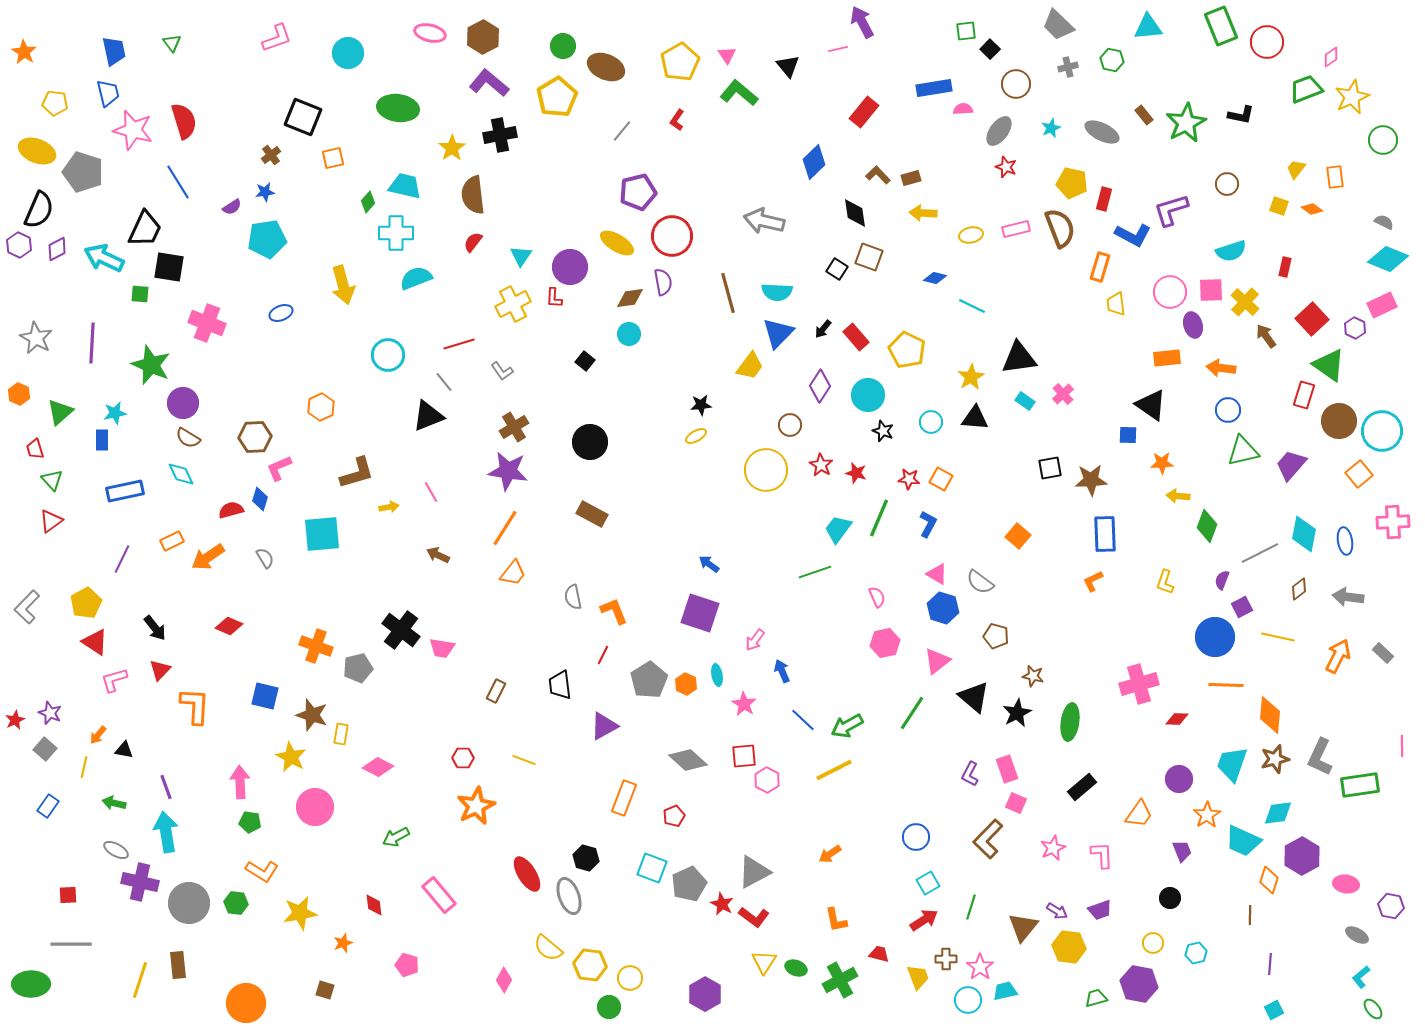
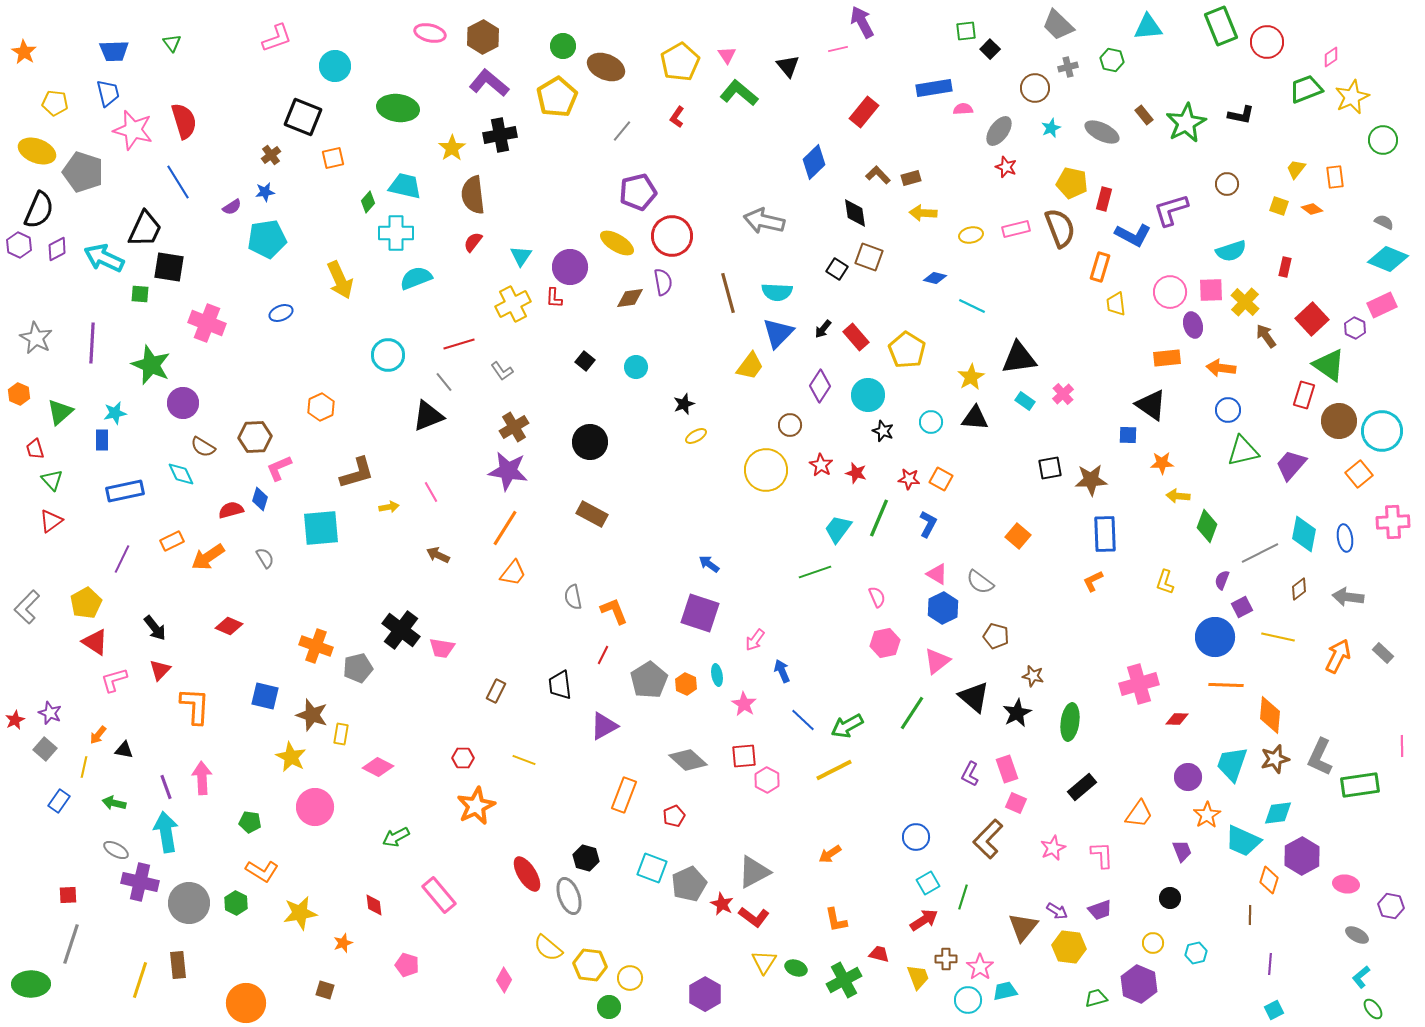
blue trapezoid at (114, 51): rotated 100 degrees clockwise
cyan circle at (348, 53): moved 13 px left, 13 px down
brown circle at (1016, 84): moved 19 px right, 4 px down
red L-shape at (677, 120): moved 3 px up
yellow arrow at (343, 285): moved 3 px left, 5 px up; rotated 9 degrees counterclockwise
cyan circle at (629, 334): moved 7 px right, 33 px down
yellow pentagon at (907, 350): rotated 6 degrees clockwise
black star at (701, 405): moved 17 px left, 1 px up; rotated 15 degrees counterclockwise
brown semicircle at (188, 438): moved 15 px right, 9 px down
cyan square at (322, 534): moved 1 px left, 6 px up
blue ellipse at (1345, 541): moved 3 px up
blue hexagon at (943, 608): rotated 16 degrees clockwise
purple circle at (1179, 779): moved 9 px right, 2 px up
pink arrow at (240, 782): moved 38 px left, 4 px up
orange rectangle at (624, 798): moved 3 px up
blue rectangle at (48, 806): moved 11 px right, 5 px up
green hexagon at (236, 903): rotated 20 degrees clockwise
green line at (971, 907): moved 8 px left, 10 px up
gray line at (71, 944): rotated 72 degrees counterclockwise
green cross at (840, 980): moved 4 px right
purple hexagon at (1139, 984): rotated 12 degrees clockwise
